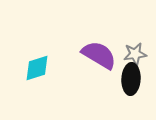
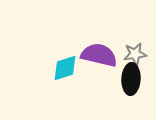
purple semicircle: rotated 18 degrees counterclockwise
cyan diamond: moved 28 px right
